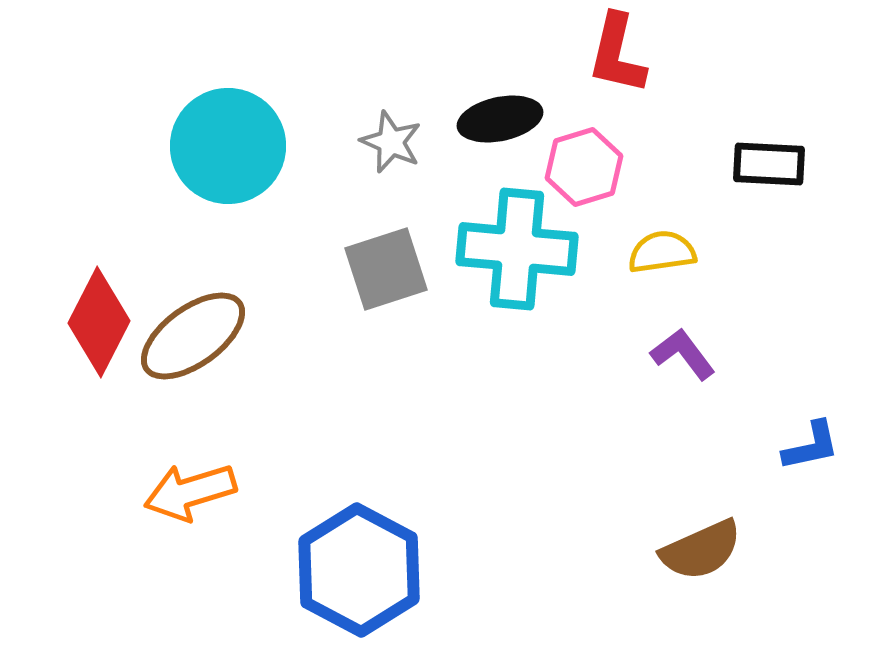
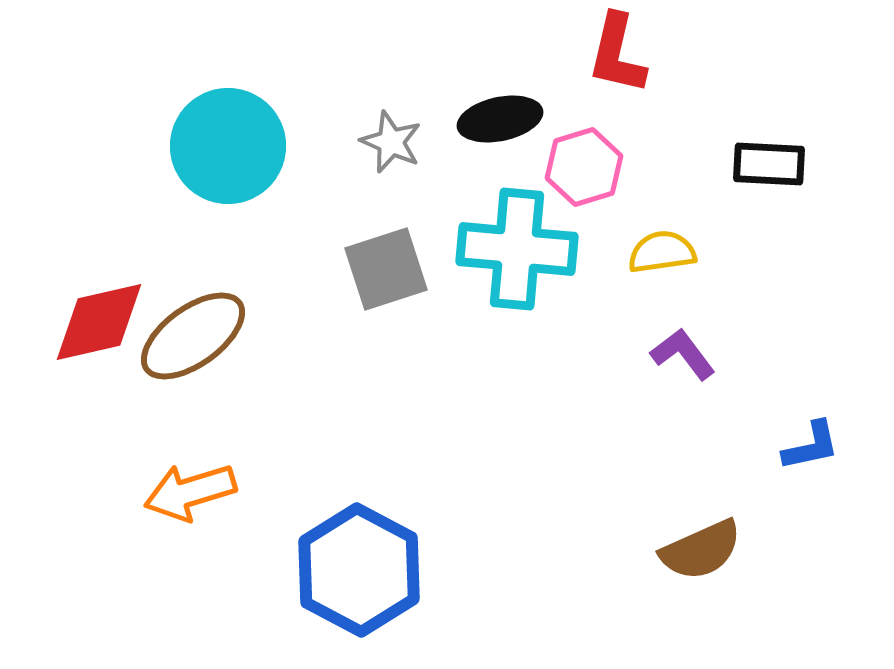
red diamond: rotated 50 degrees clockwise
